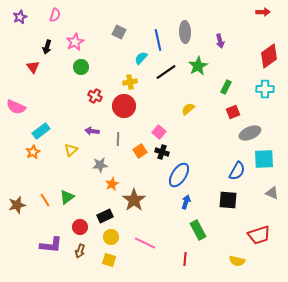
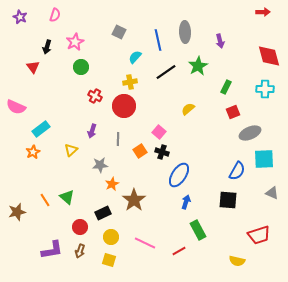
purple star at (20, 17): rotated 24 degrees counterclockwise
red diamond at (269, 56): rotated 70 degrees counterclockwise
cyan semicircle at (141, 58): moved 6 px left, 1 px up
cyan rectangle at (41, 131): moved 2 px up
purple arrow at (92, 131): rotated 80 degrees counterclockwise
green triangle at (67, 197): rotated 42 degrees counterclockwise
brown star at (17, 205): moved 7 px down
black rectangle at (105, 216): moved 2 px left, 3 px up
purple L-shape at (51, 245): moved 1 px right, 5 px down; rotated 15 degrees counterclockwise
red line at (185, 259): moved 6 px left, 8 px up; rotated 56 degrees clockwise
